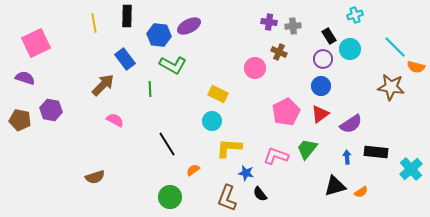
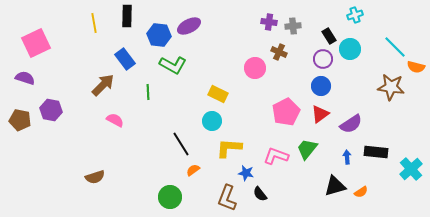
green line at (150, 89): moved 2 px left, 3 px down
black line at (167, 144): moved 14 px right
